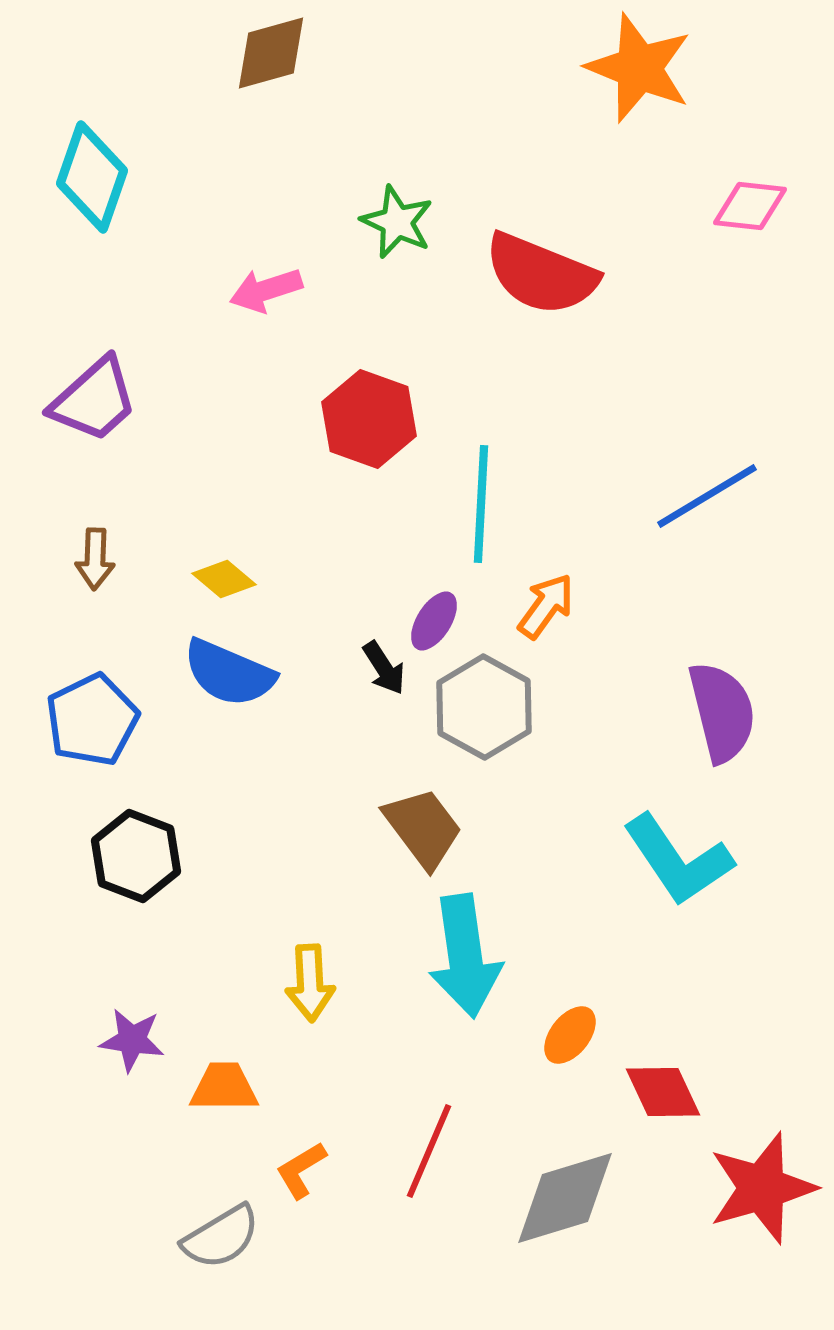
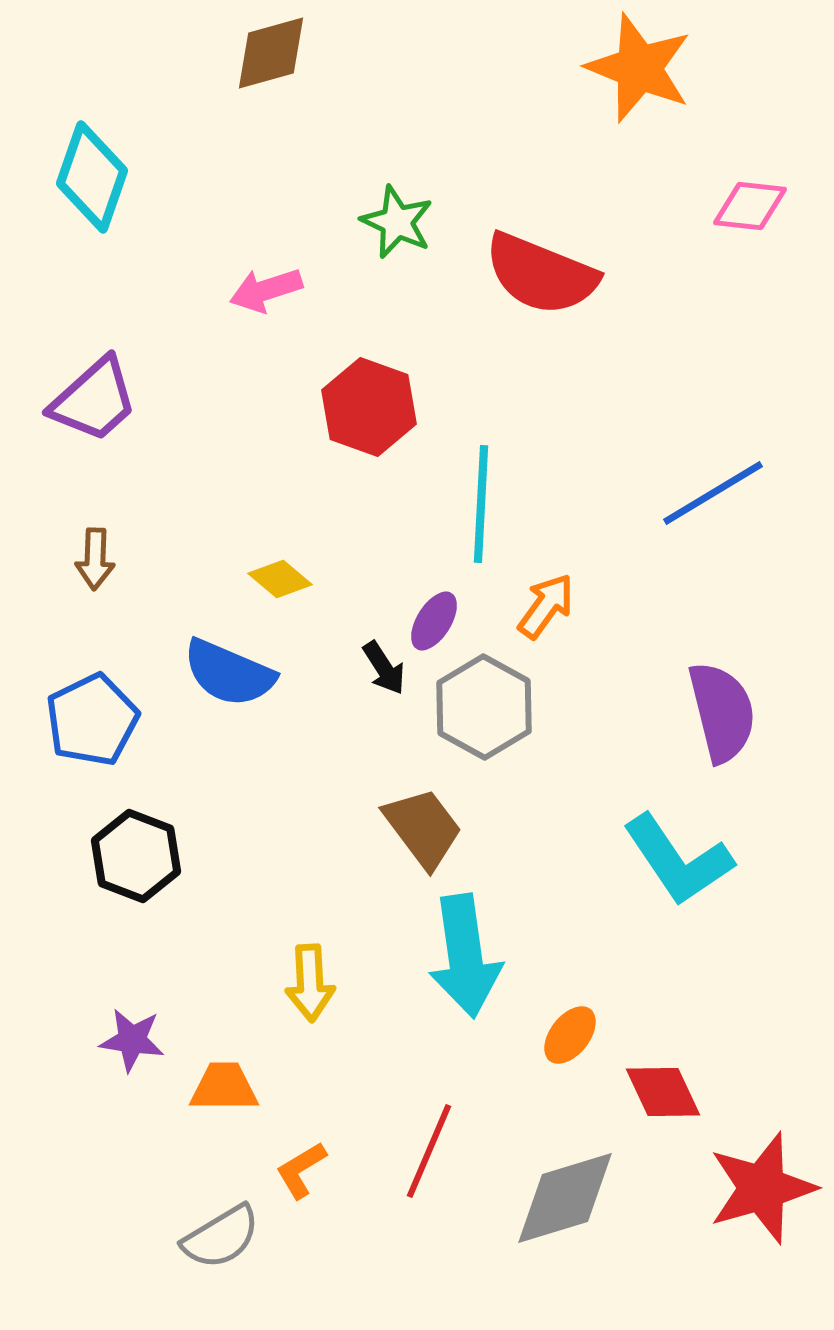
red hexagon: moved 12 px up
blue line: moved 6 px right, 3 px up
yellow diamond: moved 56 px right
